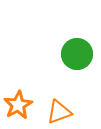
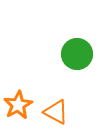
orange triangle: moved 3 px left; rotated 48 degrees clockwise
